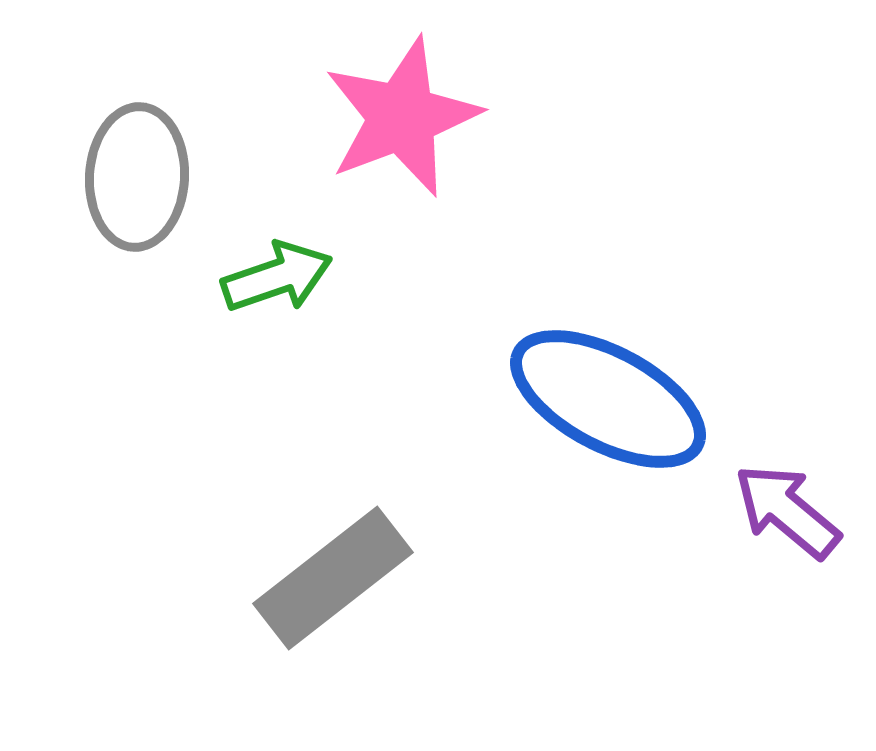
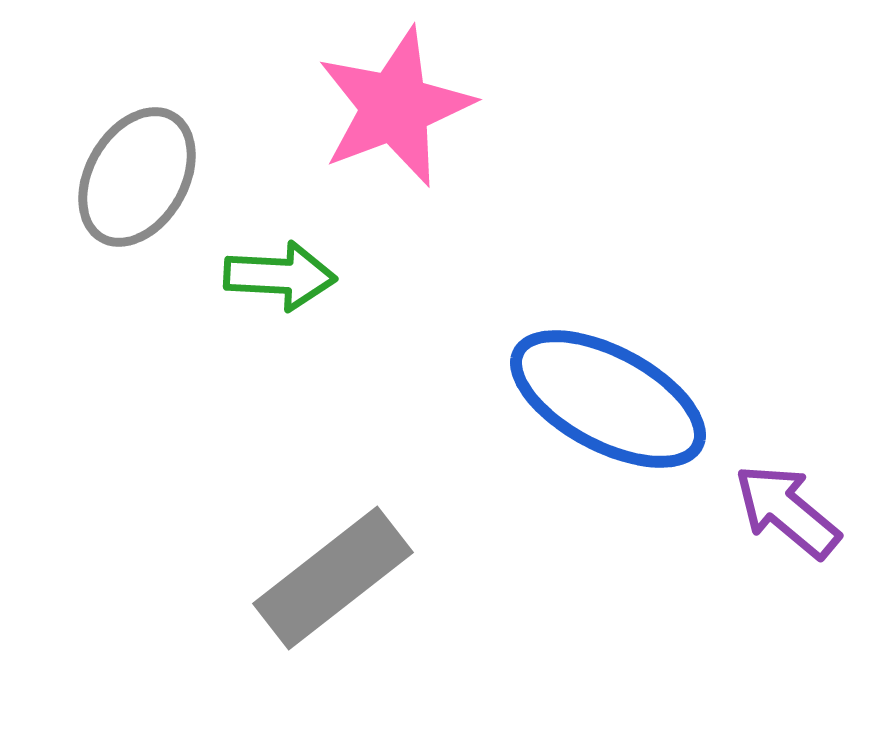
pink star: moved 7 px left, 10 px up
gray ellipse: rotated 27 degrees clockwise
green arrow: moved 3 px right, 1 px up; rotated 22 degrees clockwise
